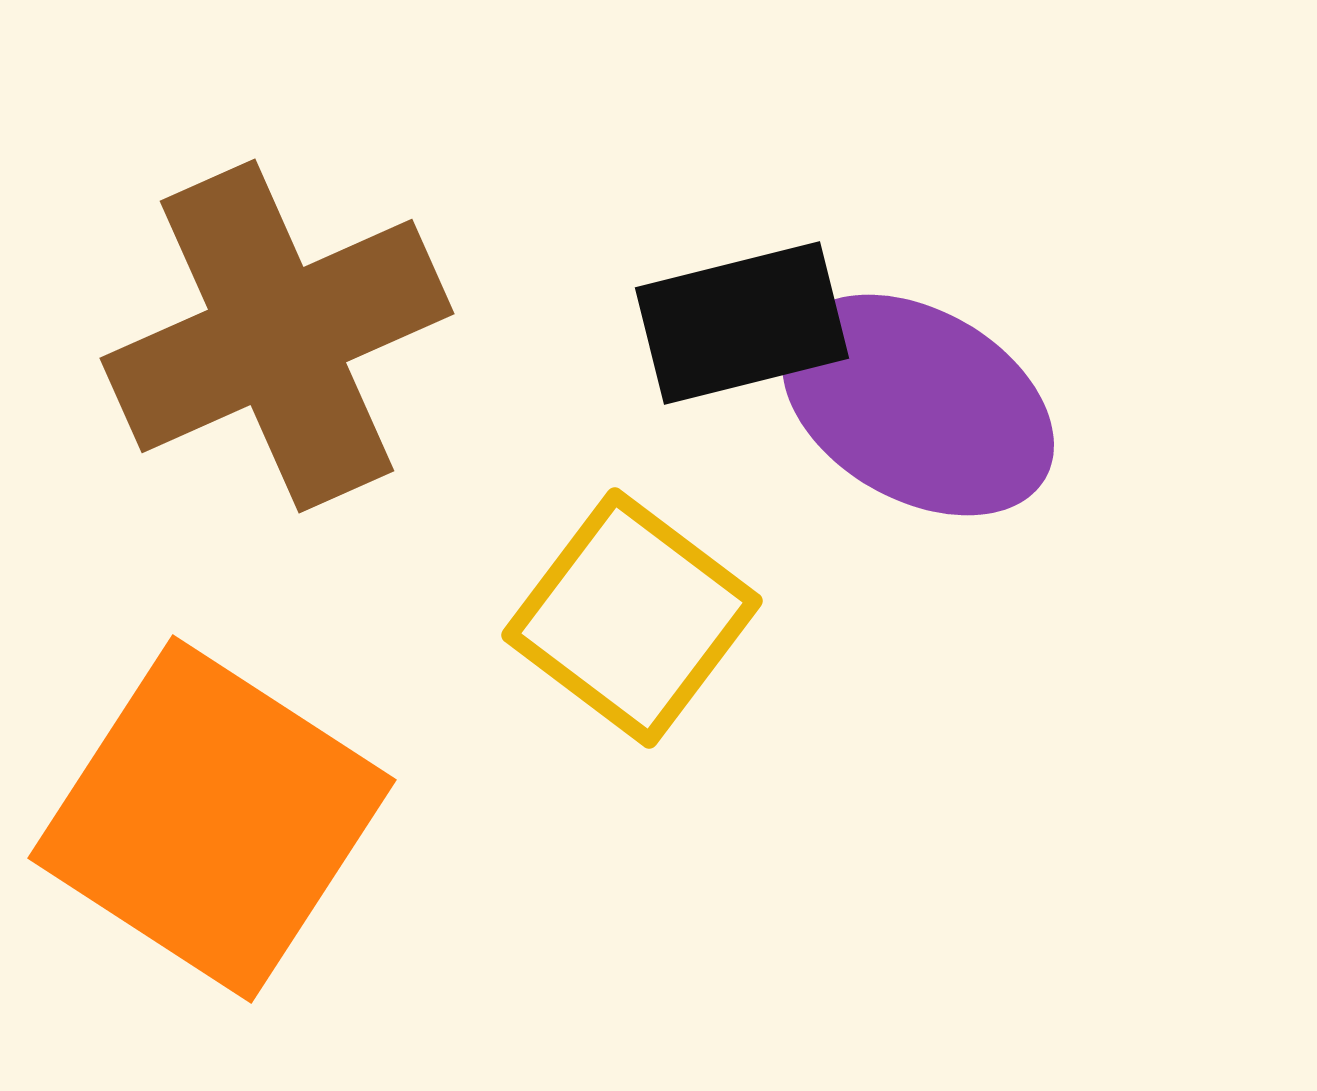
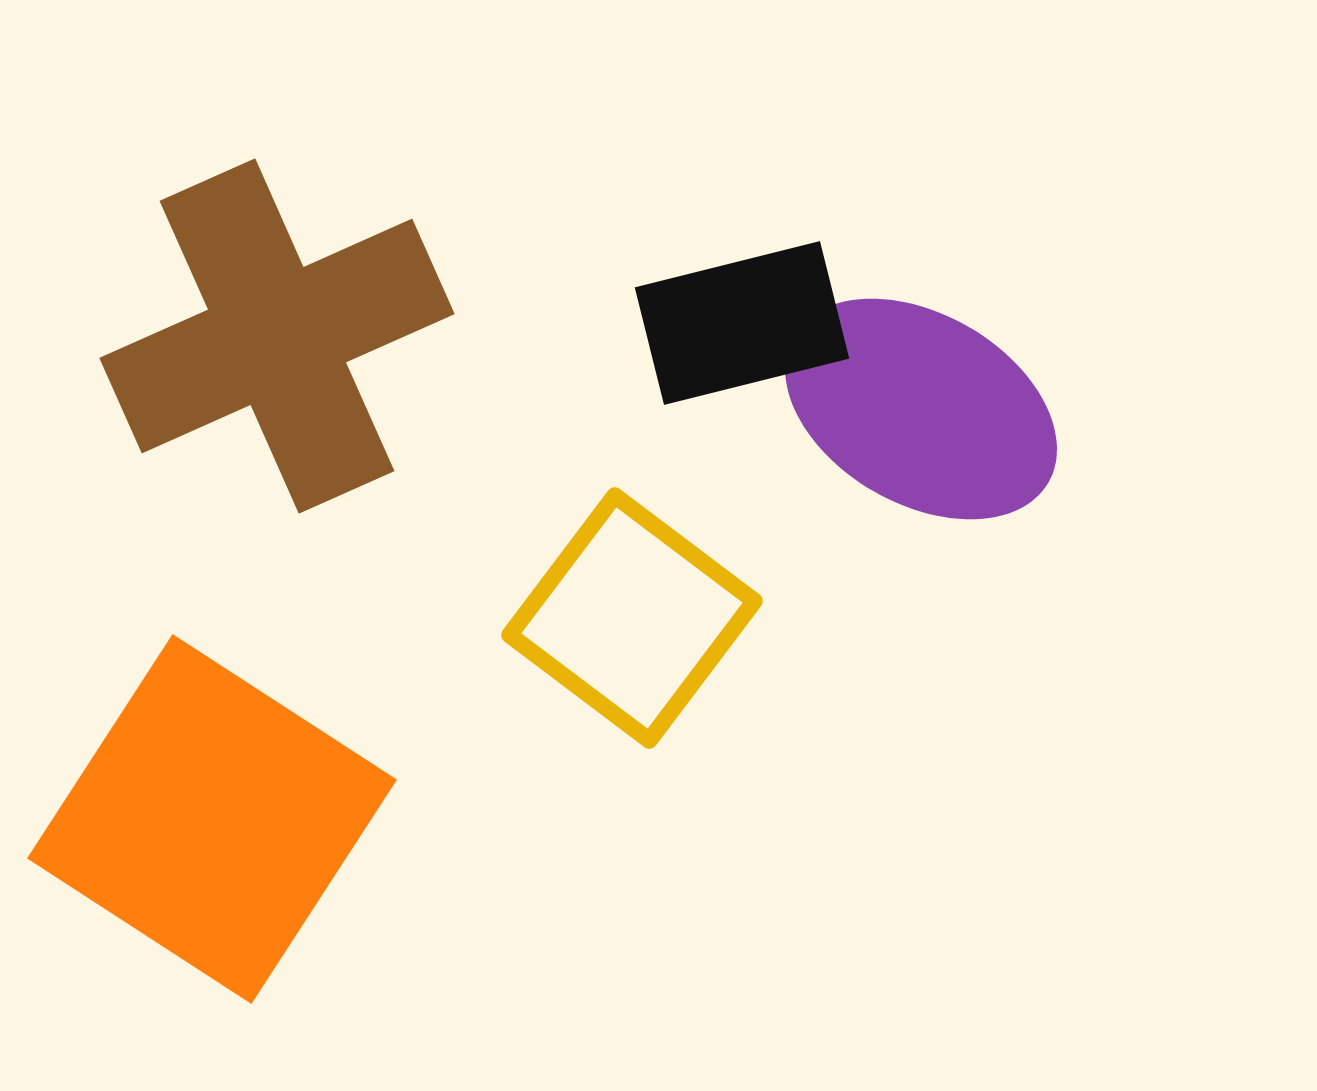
purple ellipse: moved 3 px right, 4 px down
